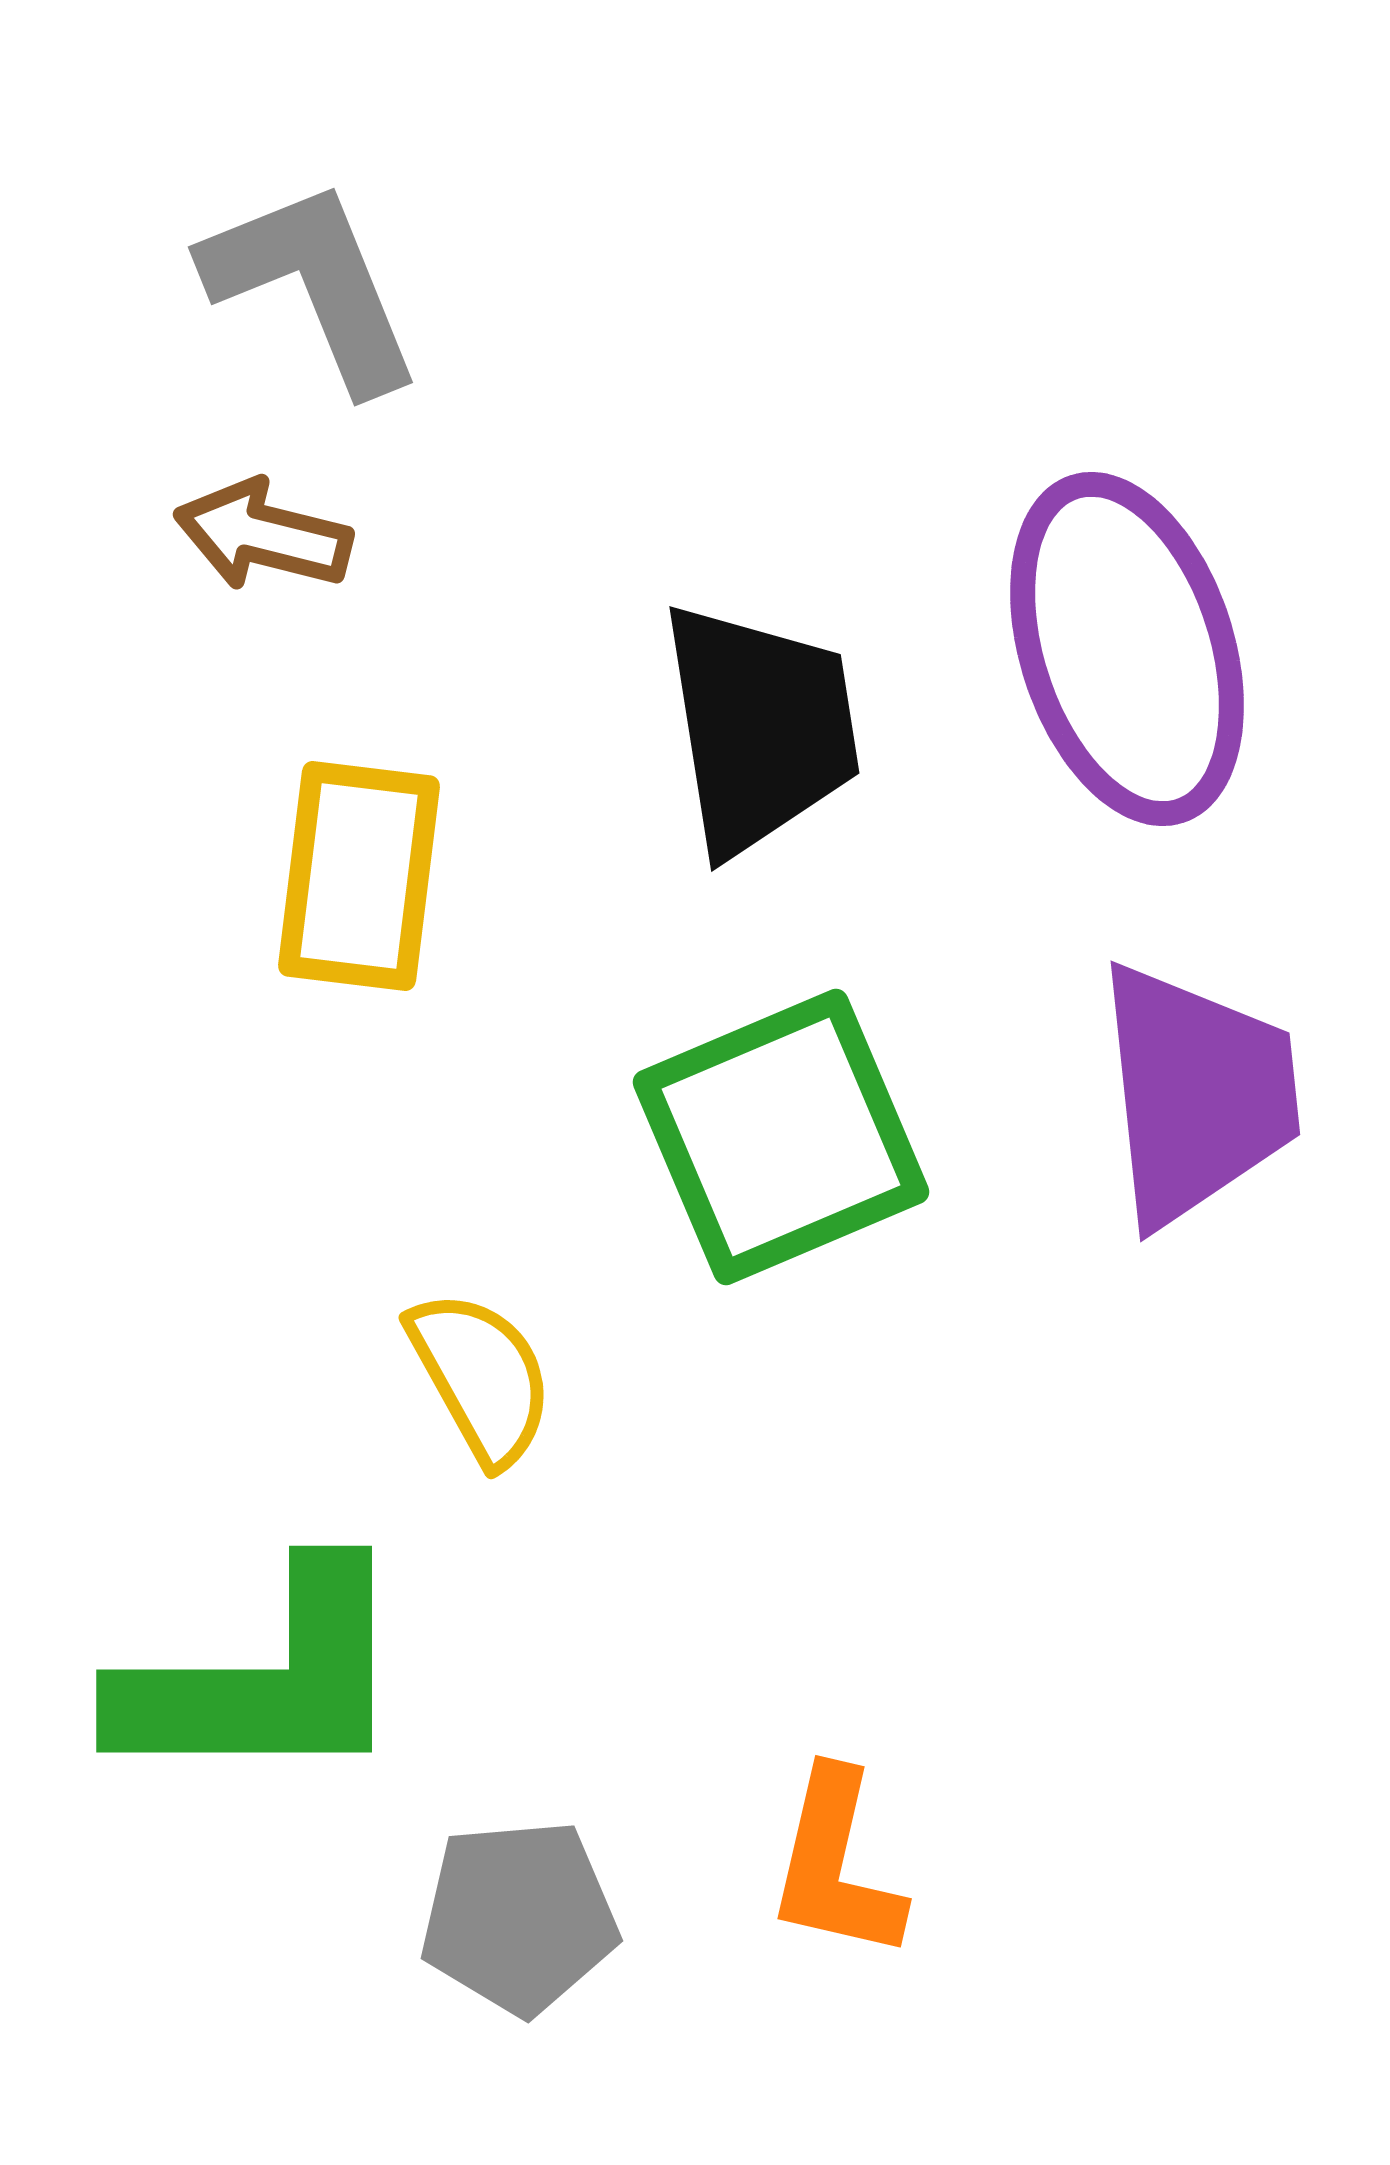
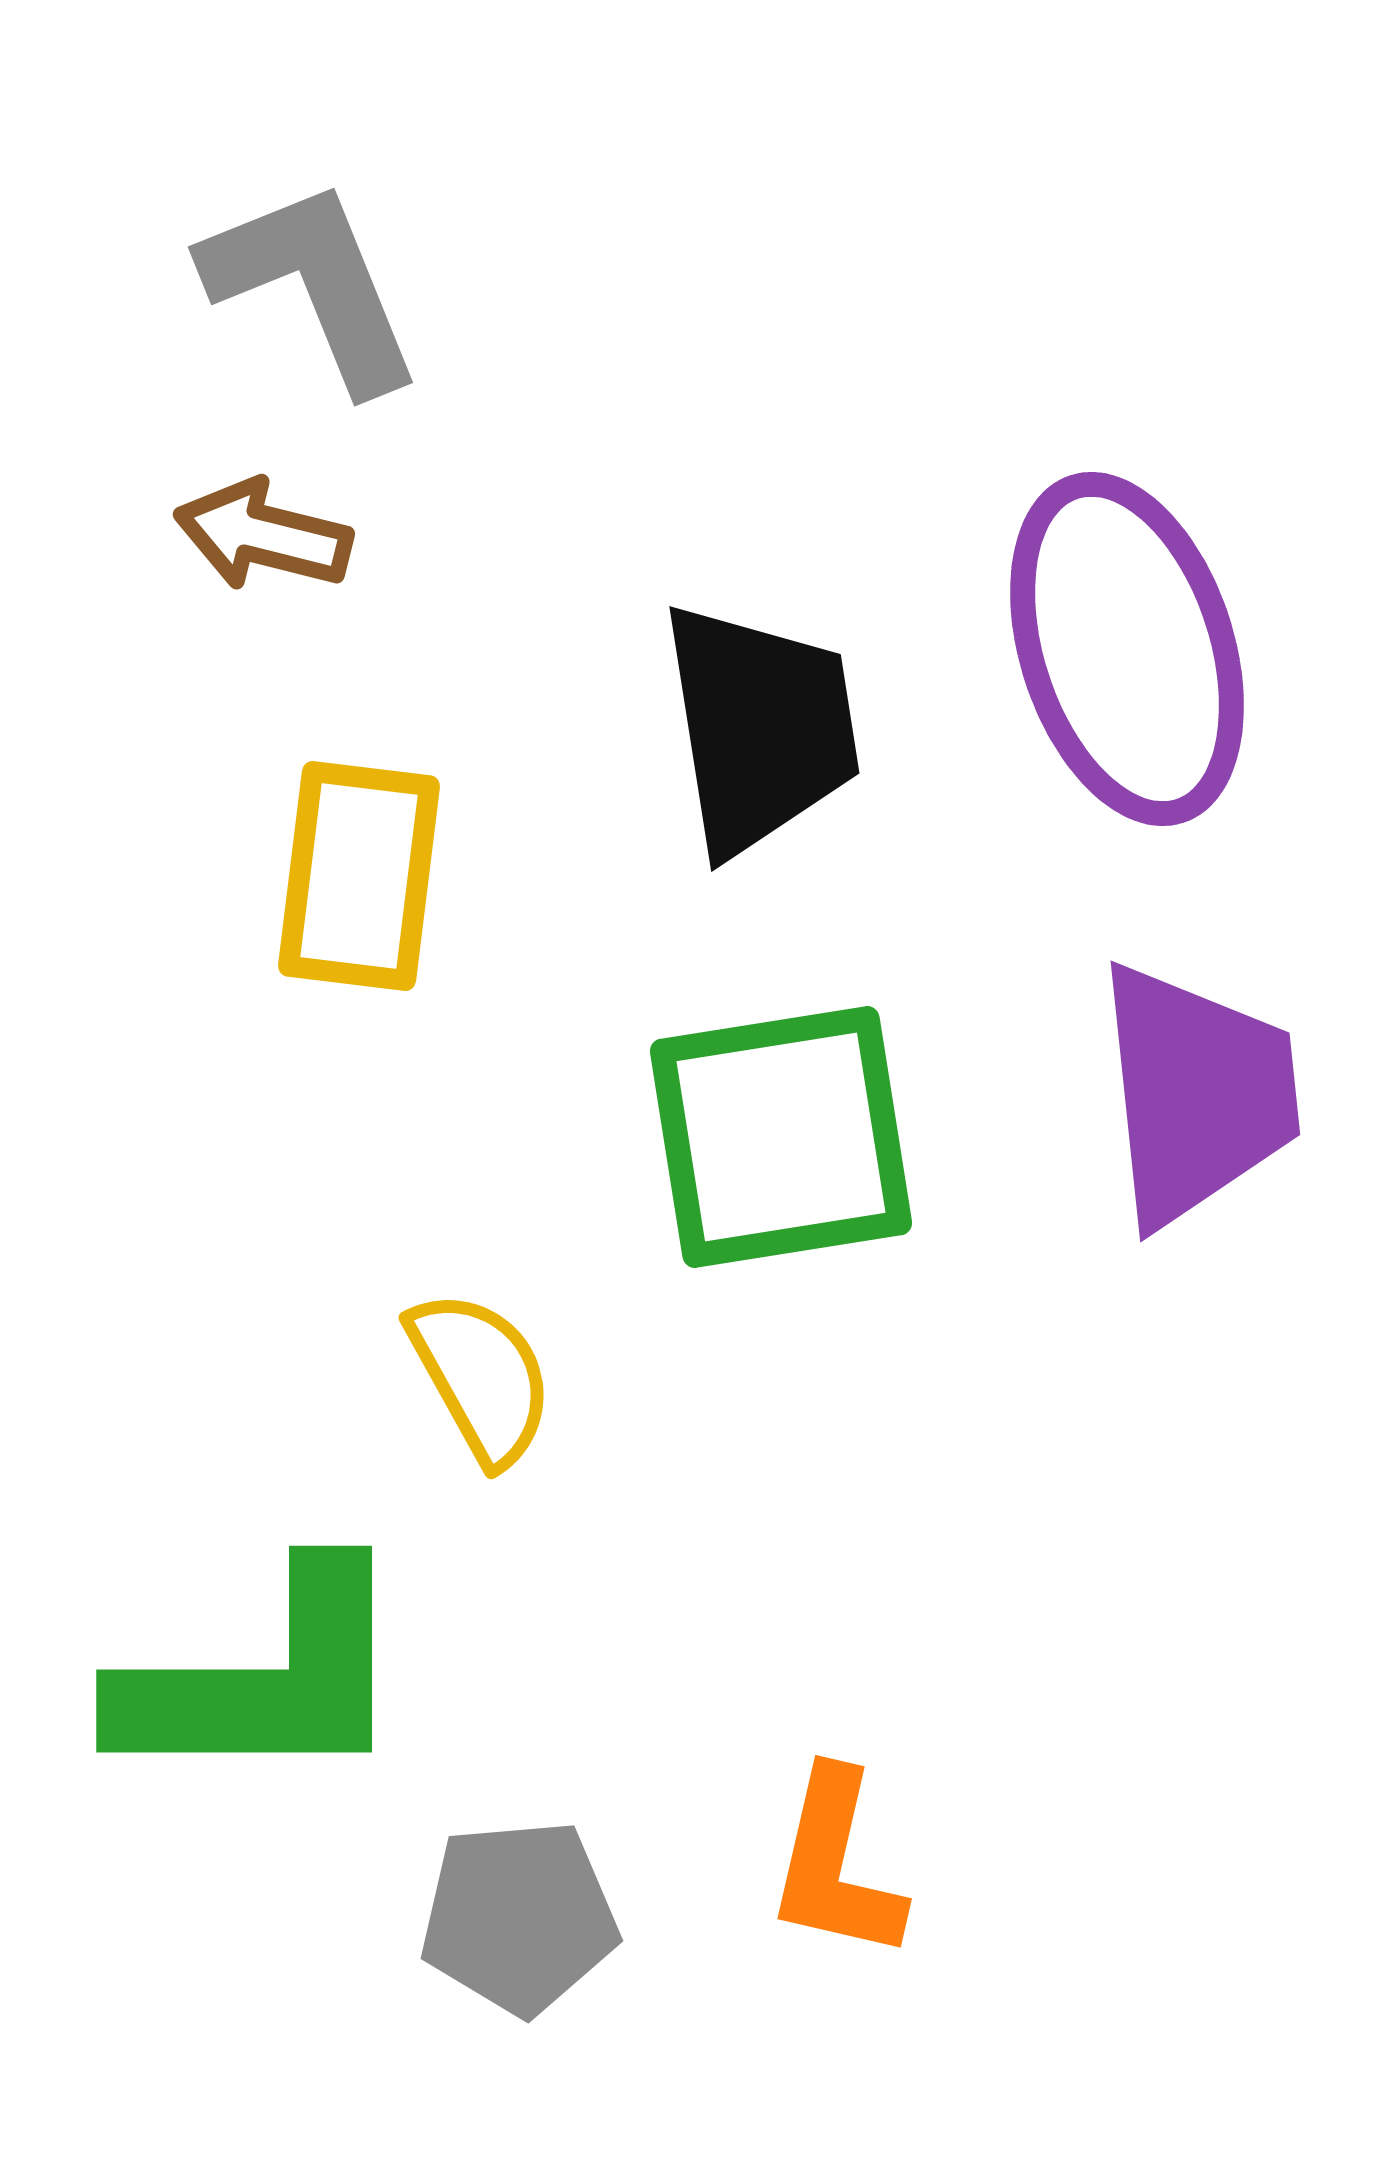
green square: rotated 14 degrees clockwise
